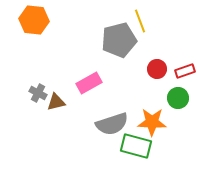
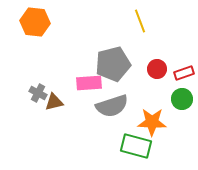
orange hexagon: moved 1 px right, 2 px down
gray pentagon: moved 6 px left, 24 px down
red rectangle: moved 1 px left, 2 px down
pink rectangle: rotated 25 degrees clockwise
green circle: moved 4 px right, 1 px down
brown triangle: moved 2 px left
gray semicircle: moved 18 px up
